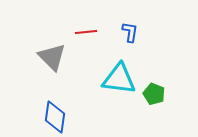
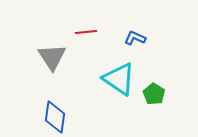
blue L-shape: moved 5 px right, 6 px down; rotated 75 degrees counterclockwise
gray triangle: rotated 12 degrees clockwise
cyan triangle: rotated 27 degrees clockwise
green pentagon: rotated 10 degrees clockwise
